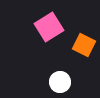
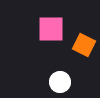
pink square: moved 2 px right, 2 px down; rotated 32 degrees clockwise
